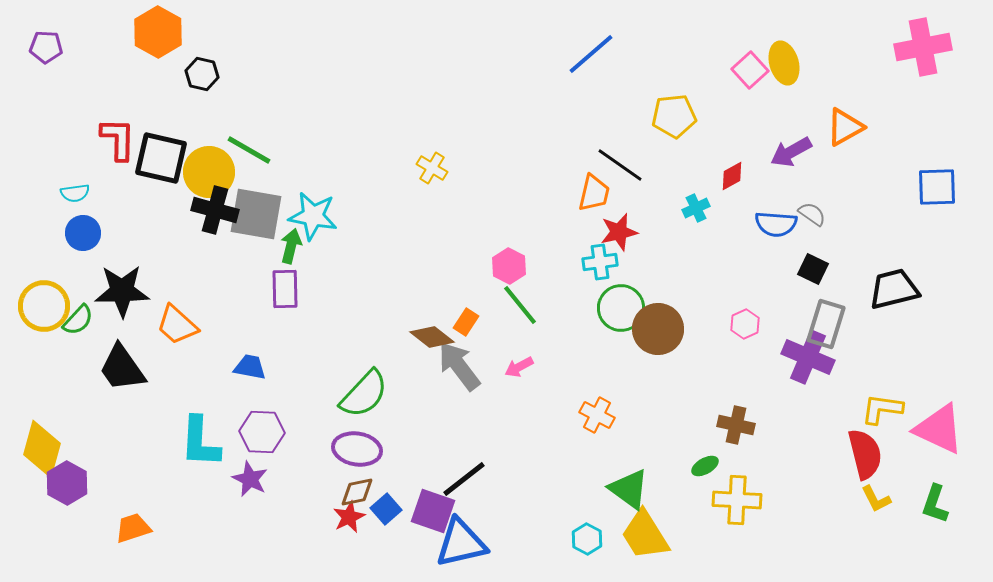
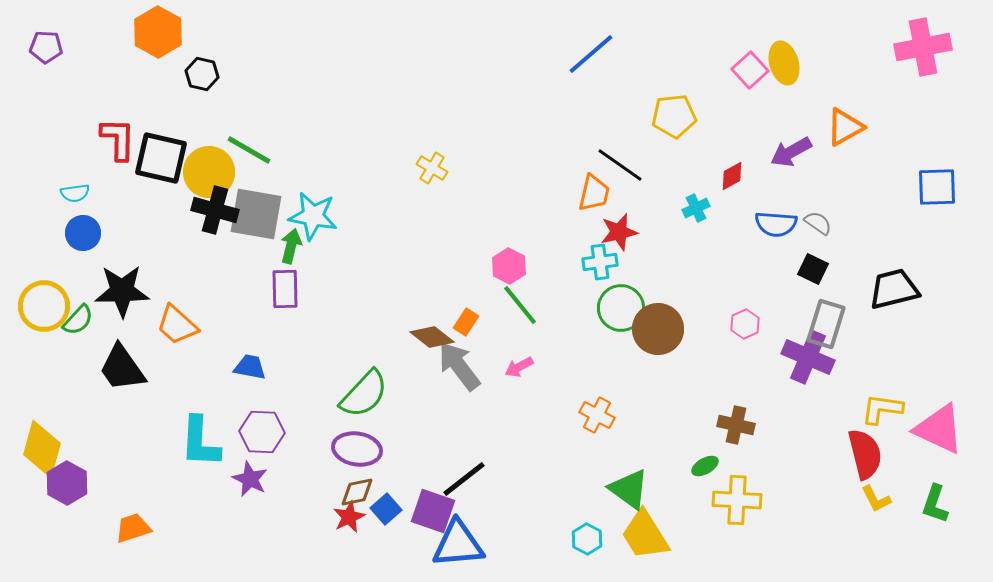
gray semicircle at (812, 214): moved 6 px right, 9 px down
blue triangle at (461, 543): moved 3 px left, 1 px down; rotated 8 degrees clockwise
